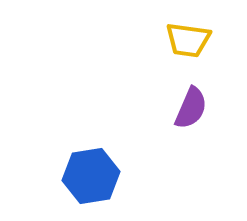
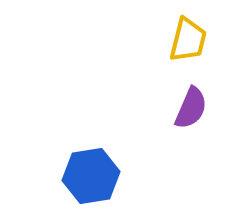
yellow trapezoid: rotated 84 degrees counterclockwise
